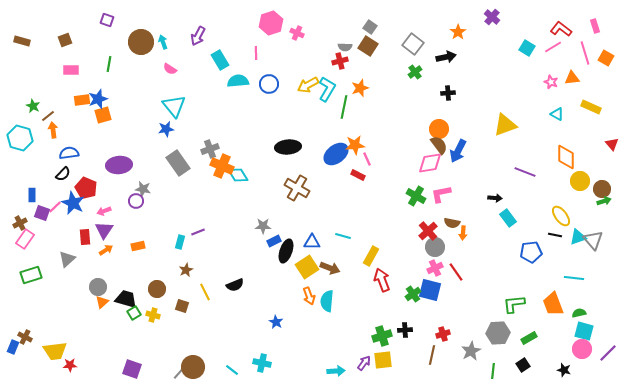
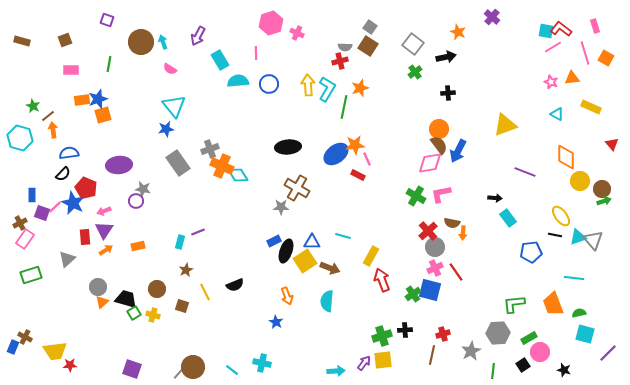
orange star at (458, 32): rotated 14 degrees counterclockwise
cyan square at (527, 48): moved 19 px right, 17 px up; rotated 21 degrees counterclockwise
yellow arrow at (308, 85): rotated 115 degrees clockwise
gray star at (263, 226): moved 18 px right, 19 px up
yellow square at (307, 267): moved 2 px left, 6 px up
orange arrow at (309, 296): moved 22 px left
cyan square at (584, 331): moved 1 px right, 3 px down
pink circle at (582, 349): moved 42 px left, 3 px down
